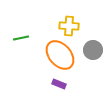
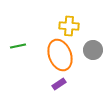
green line: moved 3 px left, 8 px down
orange ellipse: rotated 20 degrees clockwise
purple rectangle: rotated 56 degrees counterclockwise
